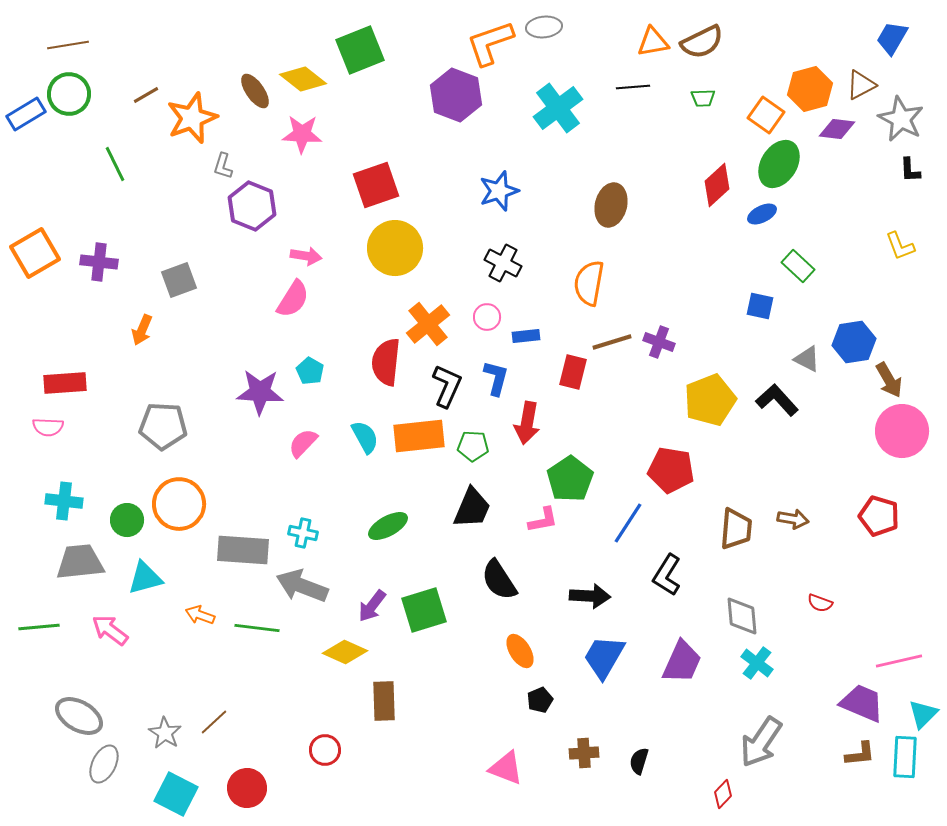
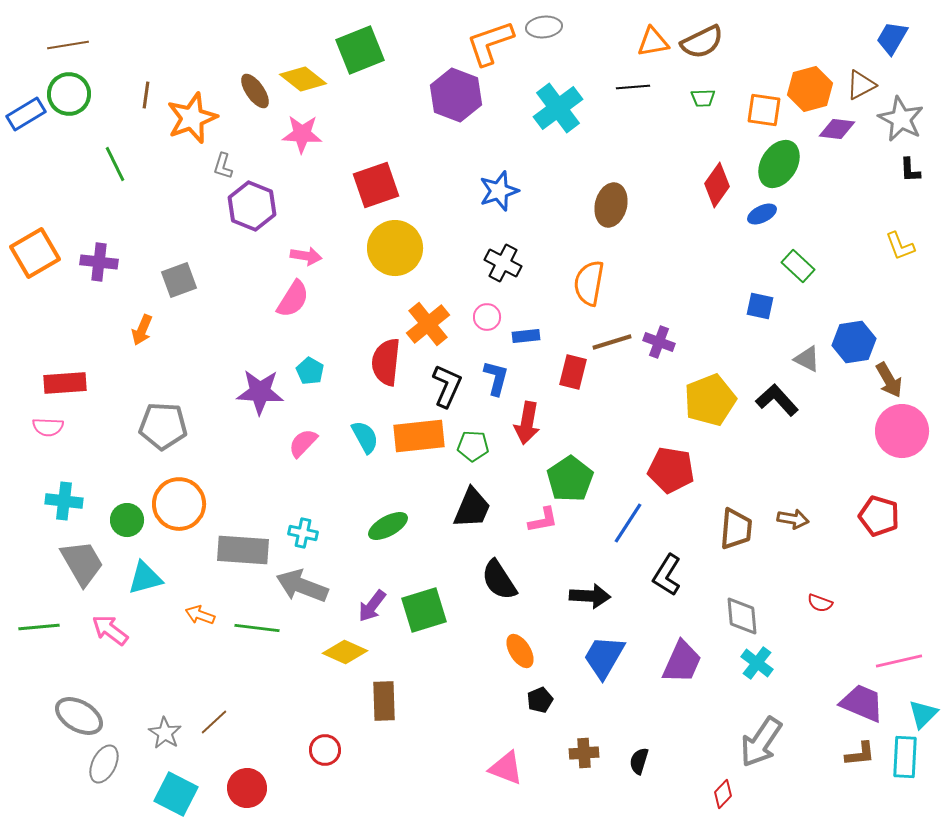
brown line at (146, 95): rotated 52 degrees counterclockwise
orange square at (766, 115): moved 2 px left, 5 px up; rotated 27 degrees counterclockwise
red diamond at (717, 185): rotated 12 degrees counterclockwise
gray trapezoid at (80, 562): moved 2 px right, 1 px down; rotated 66 degrees clockwise
